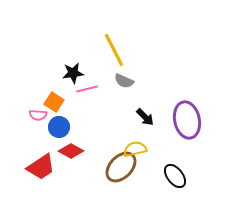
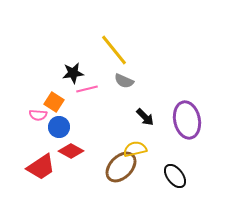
yellow line: rotated 12 degrees counterclockwise
